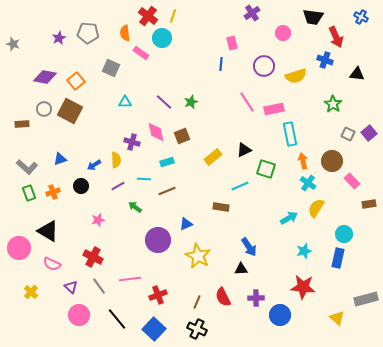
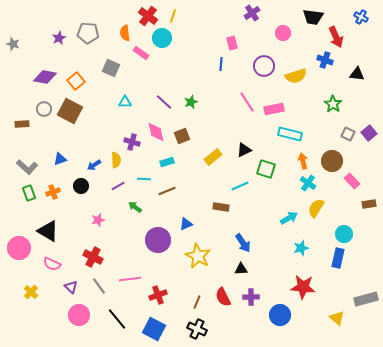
cyan rectangle at (290, 134): rotated 65 degrees counterclockwise
blue arrow at (249, 247): moved 6 px left, 4 px up
cyan star at (304, 251): moved 3 px left, 3 px up
purple cross at (256, 298): moved 5 px left, 1 px up
blue square at (154, 329): rotated 15 degrees counterclockwise
